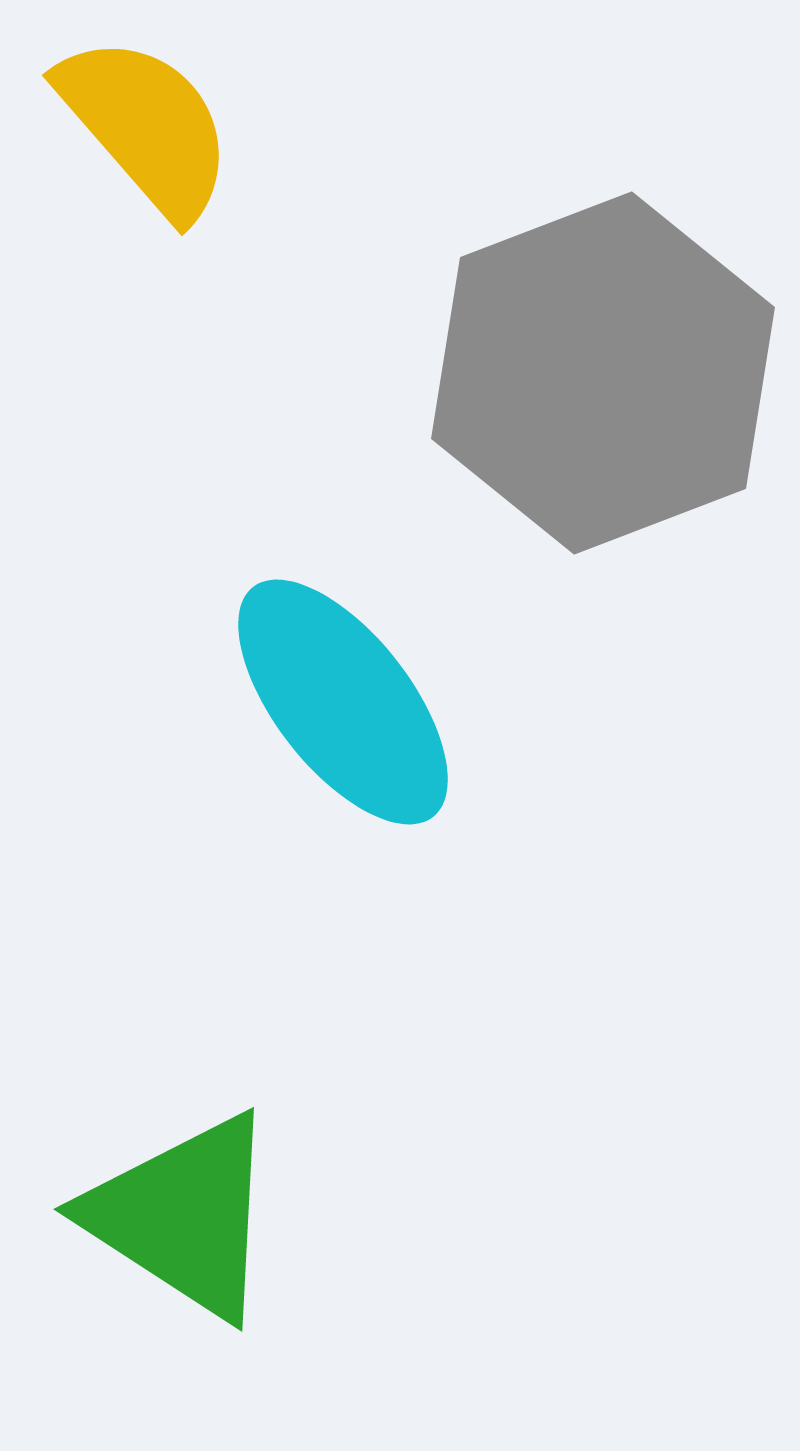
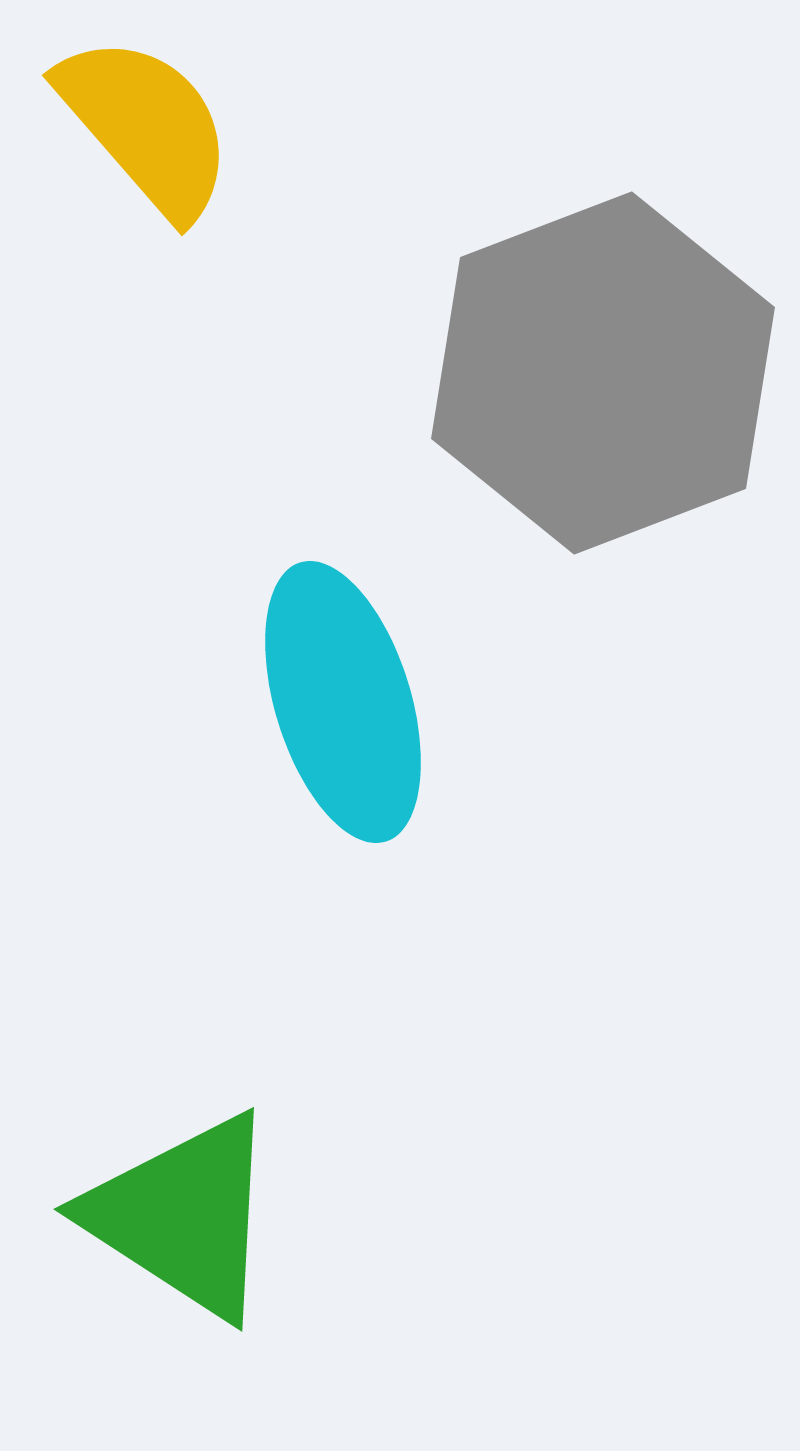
cyan ellipse: rotated 21 degrees clockwise
